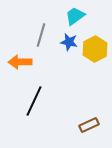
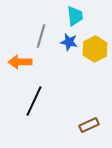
cyan trapezoid: rotated 120 degrees clockwise
gray line: moved 1 px down
